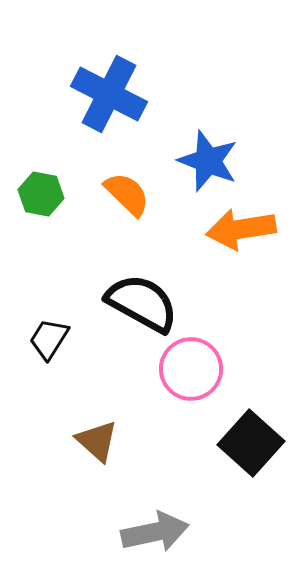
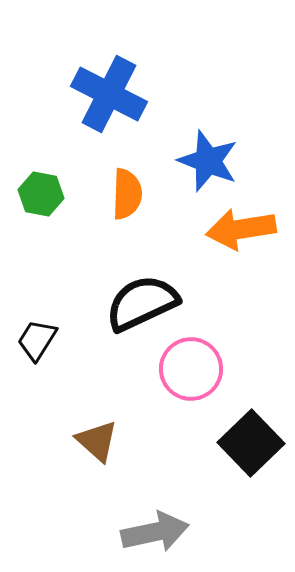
orange semicircle: rotated 48 degrees clockwise
black semicircle: rotated 54 degrees counterclockwise
black trapezoid: moved 12 px left, 1 px down
black square: rotated 4 degrees clockwise
